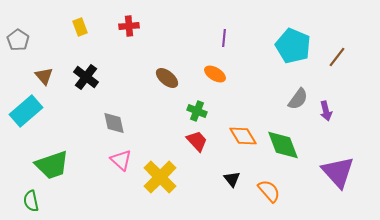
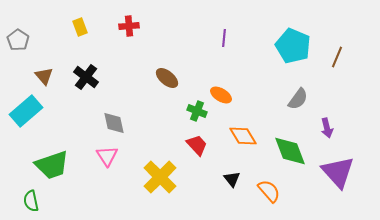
brown line: rotated 15 degrees counterclockwise
orange ellipse: moved 6 px right, 21 px down
purple arrow: moved 1 px right, 17 px down
red trapezoid: moved 4 px down
green diamond: moved 7 px right, 6 px down
pink triangle: moved 14 px left, 4 px up; rotated 15 degrees clockwise
